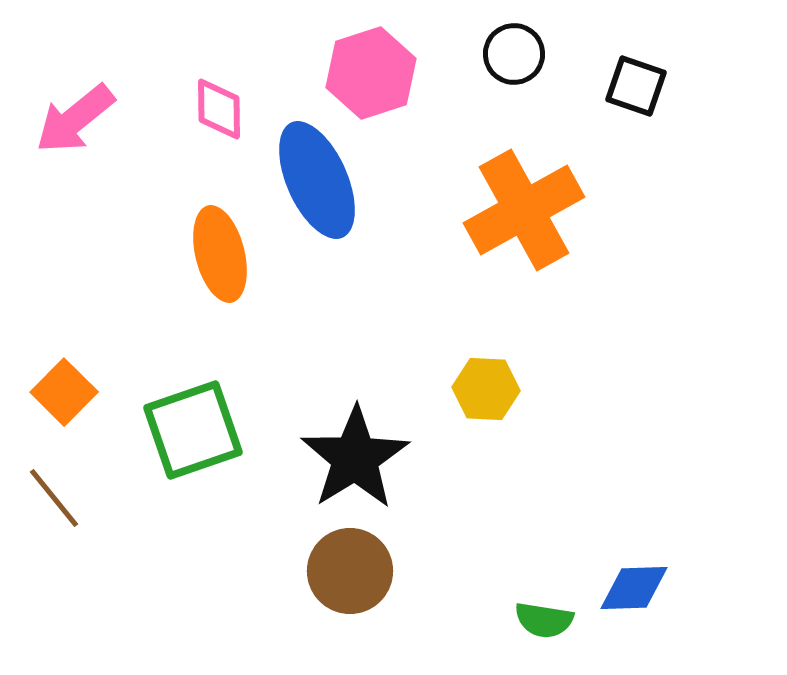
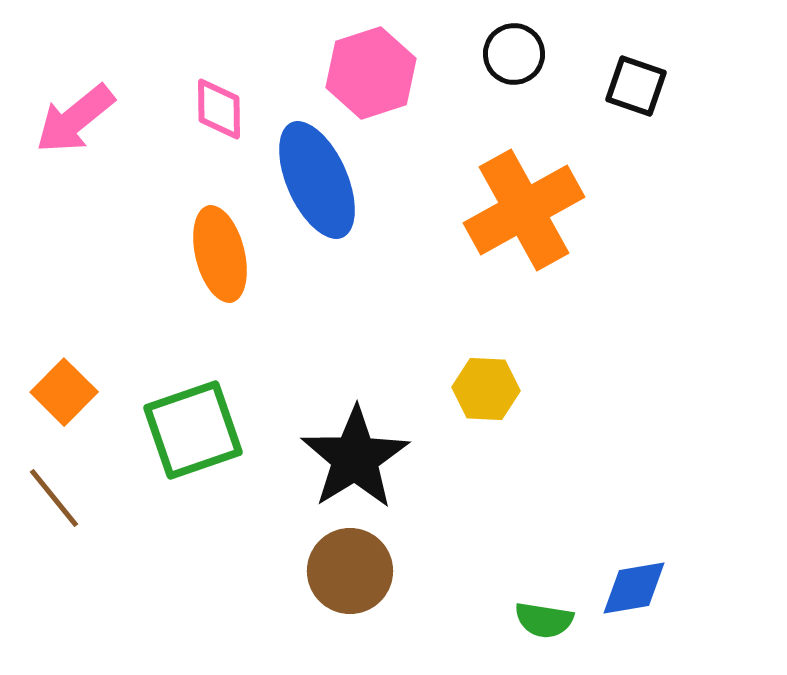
blue diamond: rotated 8 degrees counterclockwise
